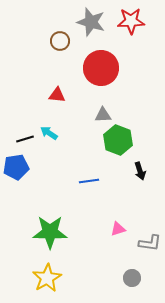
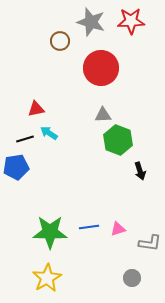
red triangle: moved 21 px left, 14 px down; rotated 18 degrees counterclockwise
blue line: moved 46 px down
